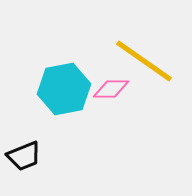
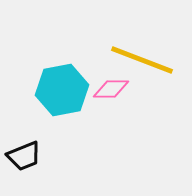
yellow line: moved 2 px left, 1 px up; rotated 14 degrees counterclockwise
cyan hexagon: moved 2 px left, 1 px down
